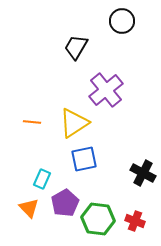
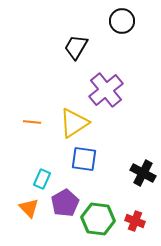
blue square: rotated 20 degrees clockwise
